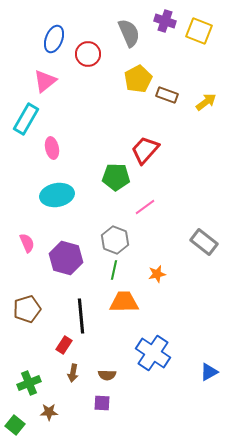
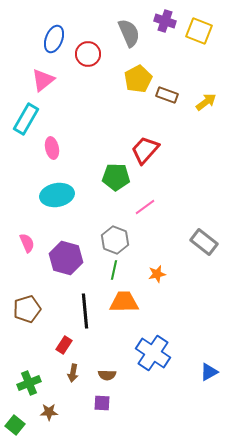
pink triangle: moved 2 px left, 1 px up
black line: moved 4 px right, 5 px up
